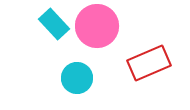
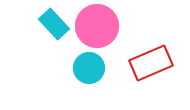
red rectangle: moved 2 px right
cyan circle: moved 12 px right, 10 px up
